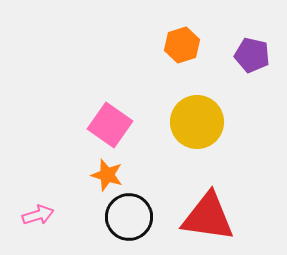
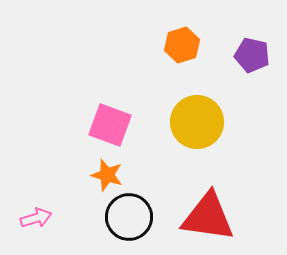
pink square: rotated 15 degrees counterclockwise
pink arrow: moved 2 px left, 3 px down
